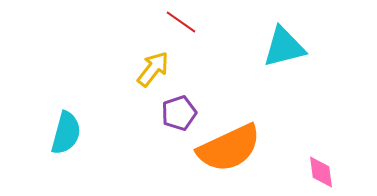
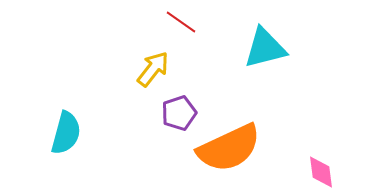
cyan triangle: moved 19 px left, 1 px down
